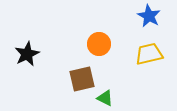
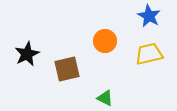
orange circle: moved 6 px right, 3 px up
brown square: moved 15 px left, 10 px up
